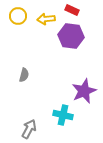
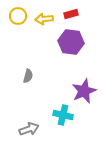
red rectangle: moved 1 px left, 4 px down; rotated 40 degrees counterclockwise
yellow arrow: moved 2 px left
purple hexagon: moved 6 px down
gray semicircle: moved 4 px right, 1 px down
gray arrow: rotated 42 degrees clockwise
